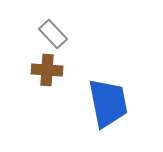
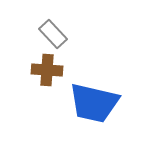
blue trapezoid: moved 14 px left; rotated 114 degrees clockwise
